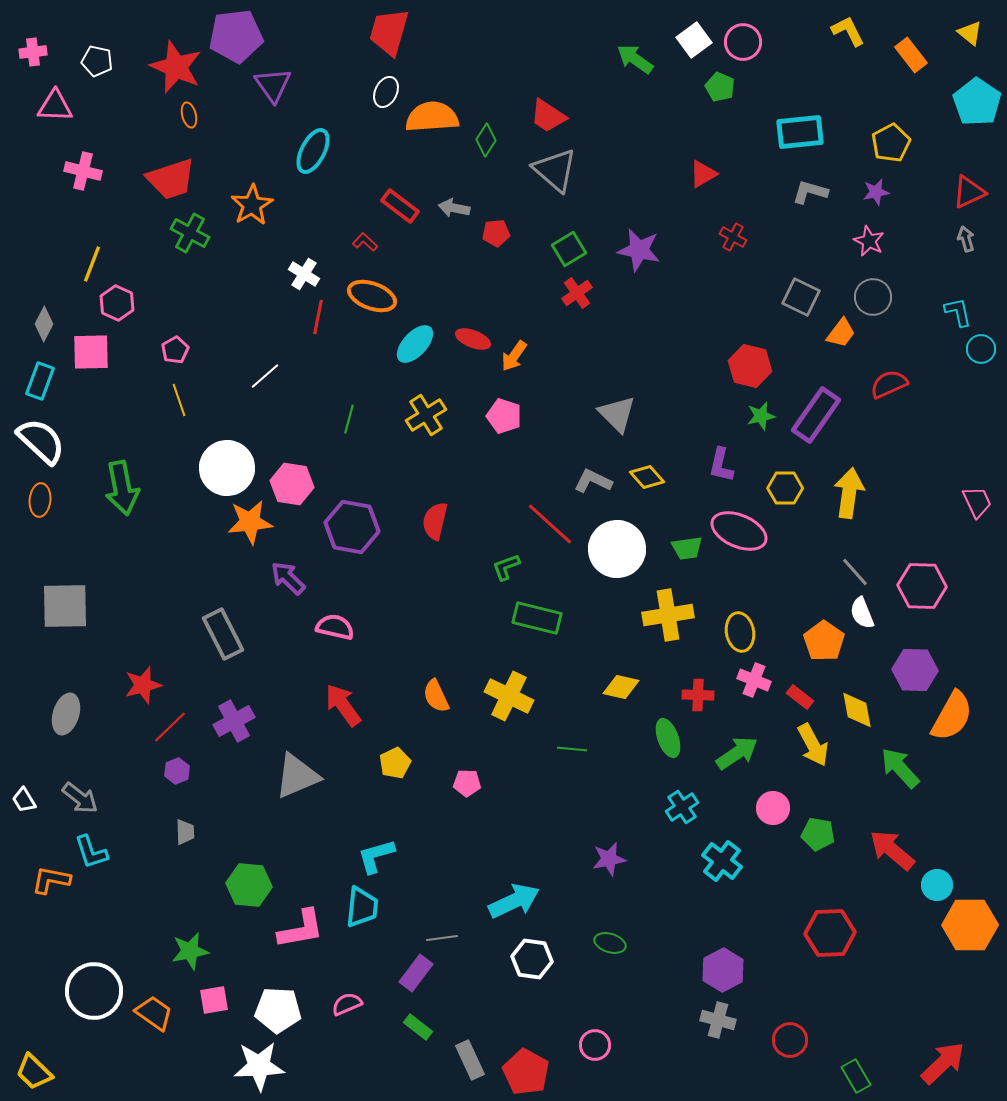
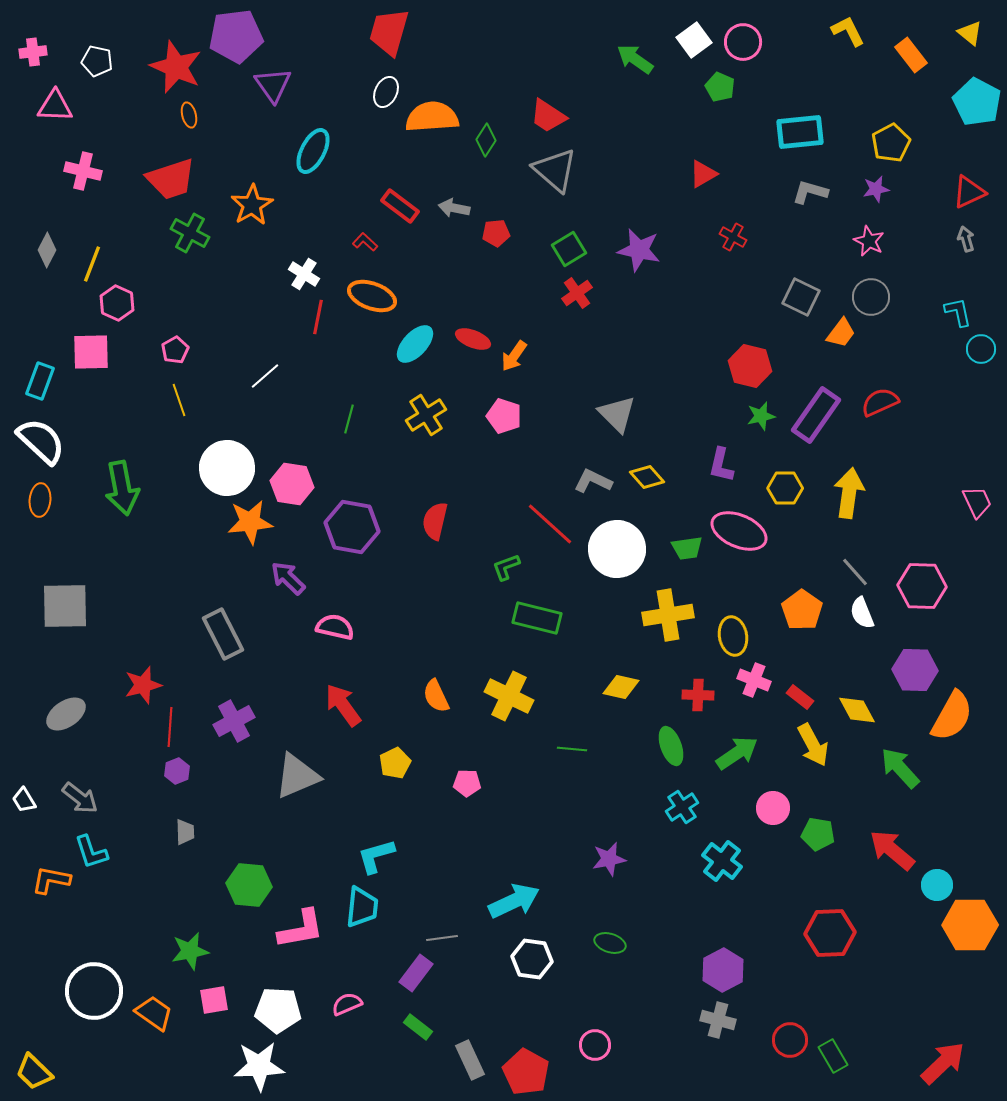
cyan pentagon at (977, 102): rotated 6 degrees counterclockwise
purple star at (876, 192): moved 3 px up
gray circle at (873, 297): moved 2 px left
gray diamond at (44, 324): moved 3 px right, 74 px up
red semicircle at (889, 384): moved 9 px left, 18 px down
yellow ellipse at (740, 632): moved 7 px left, 4 px down
orange pentagon at (824, 641): moved 22 px left, 31 px up
yellow diamond at (857, 710): rotated 18 degrees counterclockwise
gray ellipse at (66, 714): rotated 39 degrees clockwise
red line at (170, 727): rotated 42 degrees counterclockwise
green ellipse at (668, 738): moved 3 px right, 8 px down
green rectangle at (856, 1076): moved 23 px left, 20 px up
